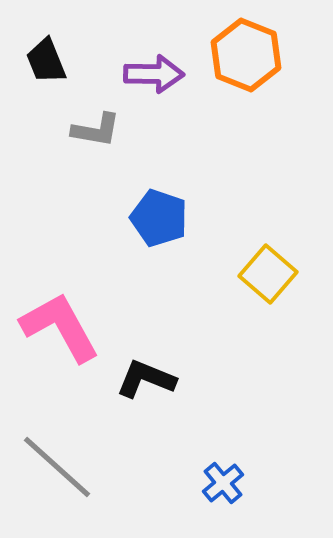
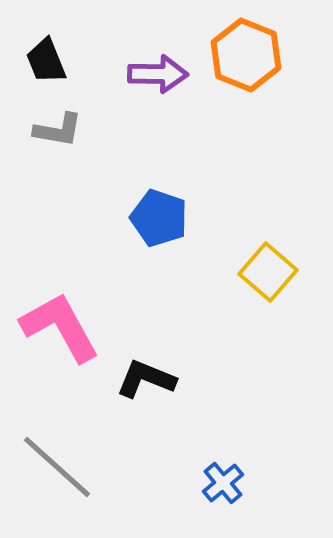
purple arrow: moved 4 px right
gray L-shape: moved 38 px left
yellow square: moved 2 px up
